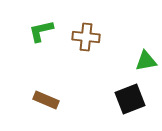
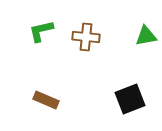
green triangle: moved 25 px up
